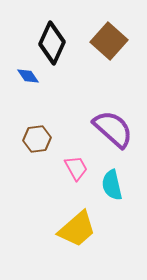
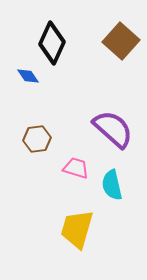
brown square: moved 12 px right
pink trapezoid: rotated 44 degrees counterclockwise
yellow trapezoid: rotated 147 degrees clockwise
